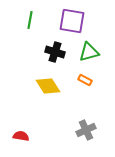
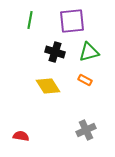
purple square: rotated 16 degrees counterclockwise
